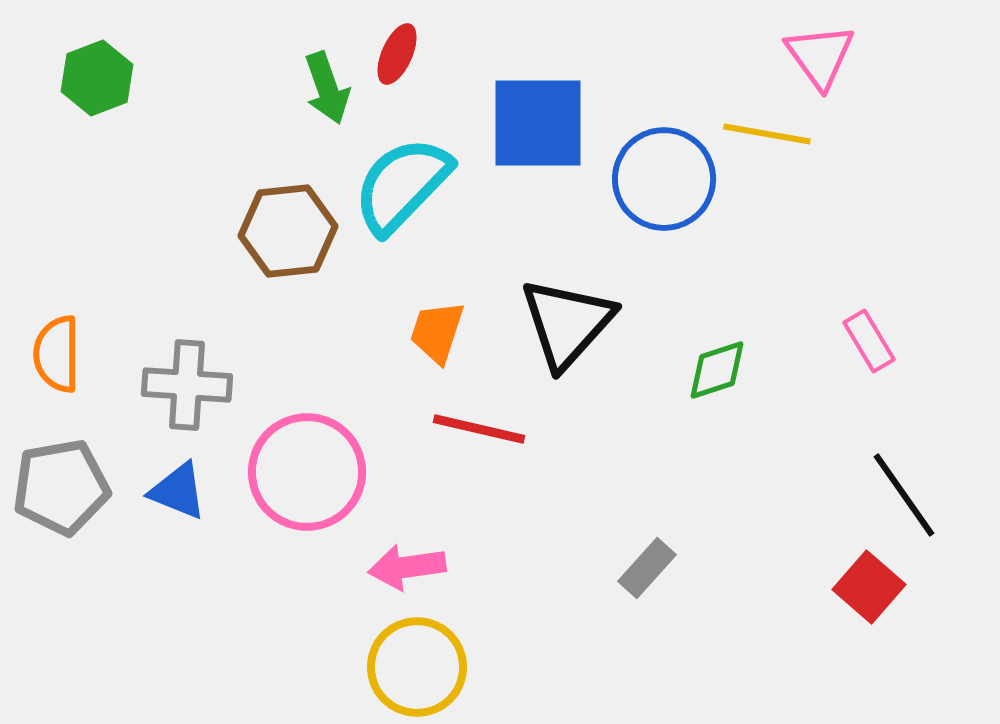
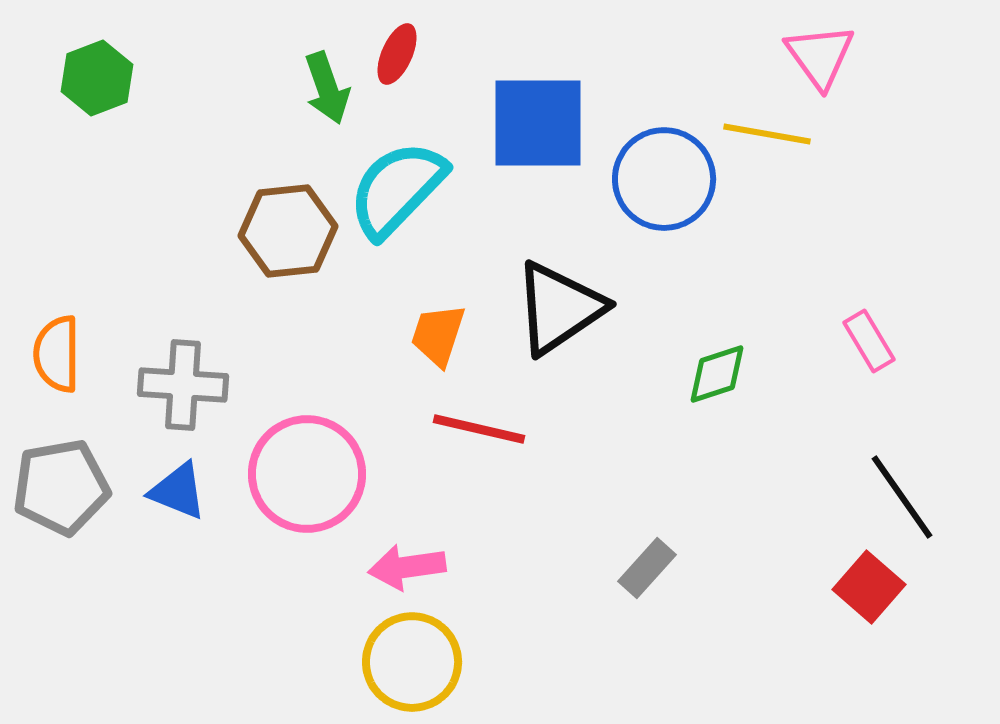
cyan semicircle: moved 5 px left, 4 px down
black triangle: moved 8 px left, 15 px up; rotated 14 degrees clockwise
orange trapezoid: moved 1 px right, 3 px down
green diamond: moved 4 px down
gray cross: moved 4 px left
pink circle: moved 2 px down
black line: moved 2 px left, 2 px down
yellow circle: moved 5 px left, 5 px up
